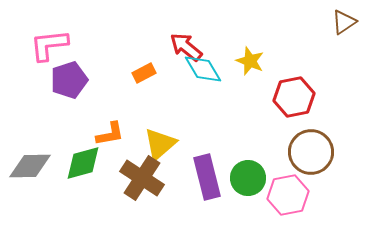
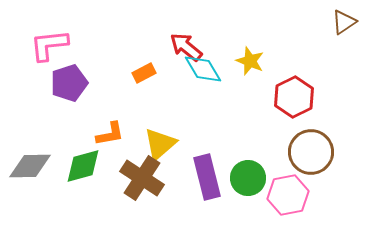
purple pentagon: moved 3 px down
red hexagon: rotated 15 degrees counterclockwise
green diamond: moved 3 px down
